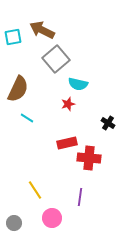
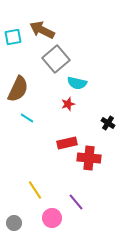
cyan semicircle: moved 1 px left, 1 px up
purple line: moved 4 px left, 5 px down; rotated 48 degrees counterclockwise
